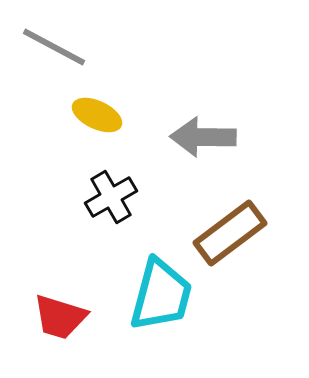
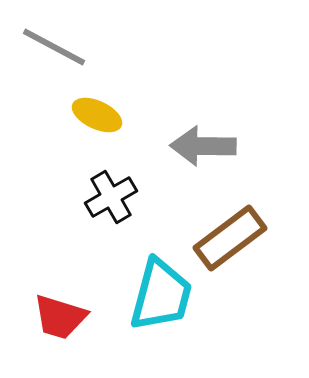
gray arrow: moved 9 px down
brown rectangle: moved 5 px down
